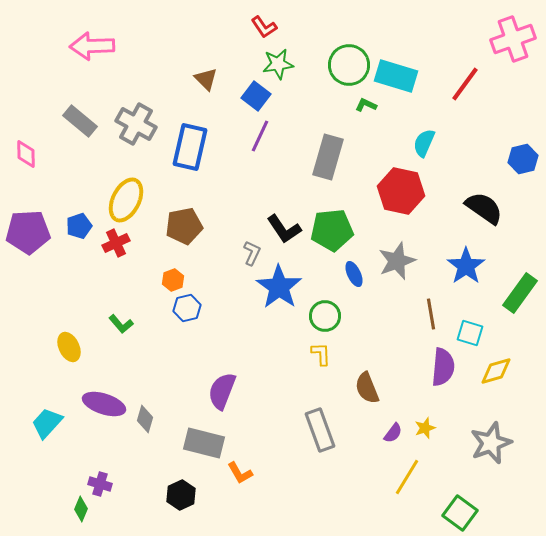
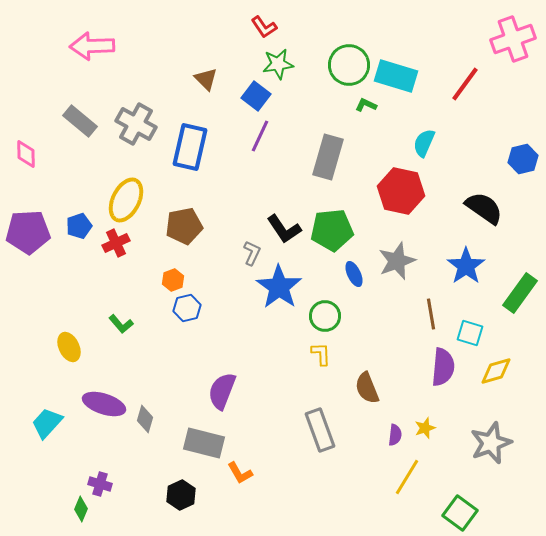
purple semicircle at (393, 433): moved 2 px right, 2 px down; rotated 30 degrees counterclockwise
